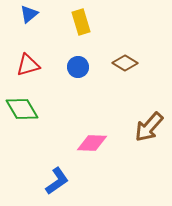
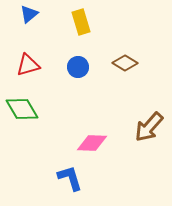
blue L-shape: moved 13 px right, 3 px up; rotated 72 degrees counterclockwise
